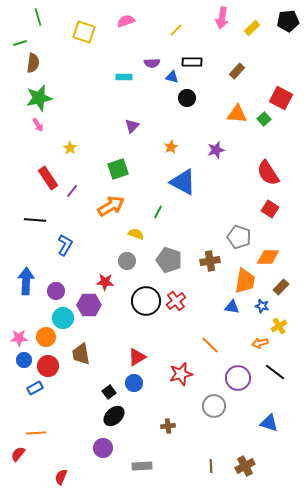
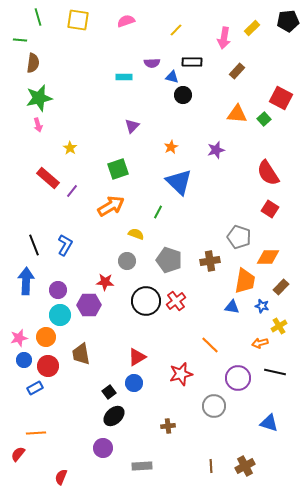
pink arrow at (222, 18): moved 2 px right, 20 px down
yellow square at (84, 32): moved 6 px left, 12 px up; rotated 10 degrees counterclockwise
green line at (20, 43): moved 3 px up; rotated 24 degrees clockwise
black circle at (187, 98): moved 4 px left, 3 px up
pink arrow at (38, 125): rotated 16 degrees clockwise
red rectangle at (48, 178): rotated 15 degrees counterclockwise
blue triangle at (183, 182): moved 4 px left; rotated 16 degrees clockwise
black line at (35, 220): moved 1 px left, 25 px down; rotated 65 degrees clockwise
purple circle at (56, 291): moved 2 px right, 1 px up
cyan circle at (63, 318): moved 3 px left, 3 px up
pink star at (19, 338): rotated 12 degrees counterclockwise
black line at (275, 372): rotated 25 degrees counterclockwise
